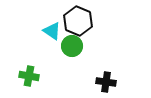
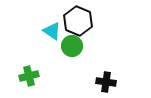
green cross: rotated 24 degrees counterclockwise
